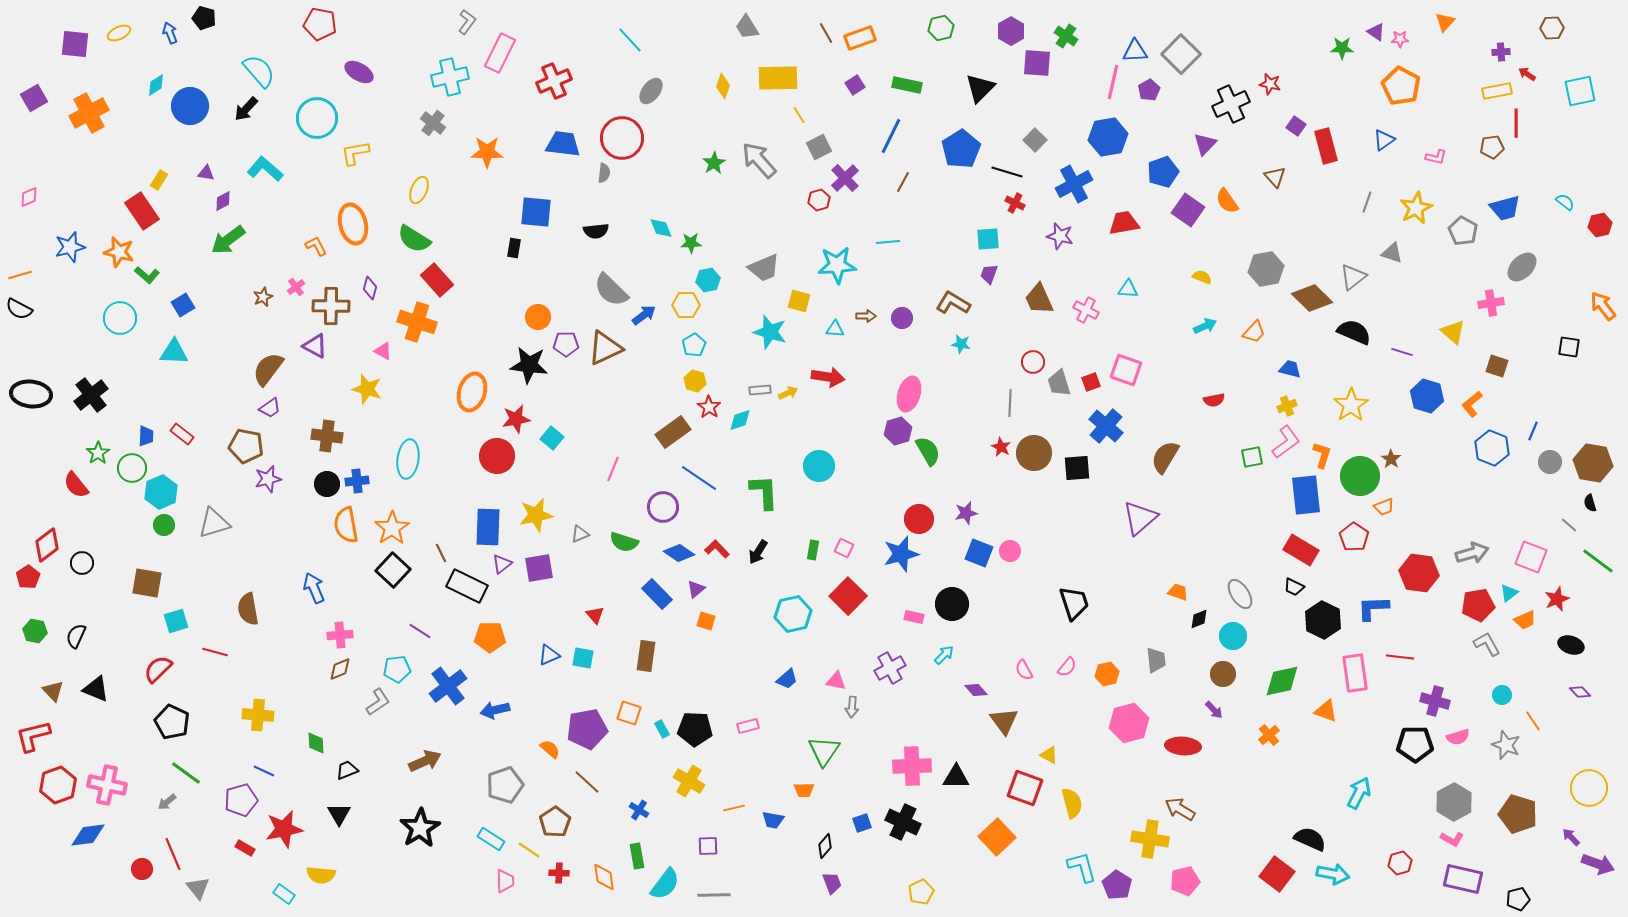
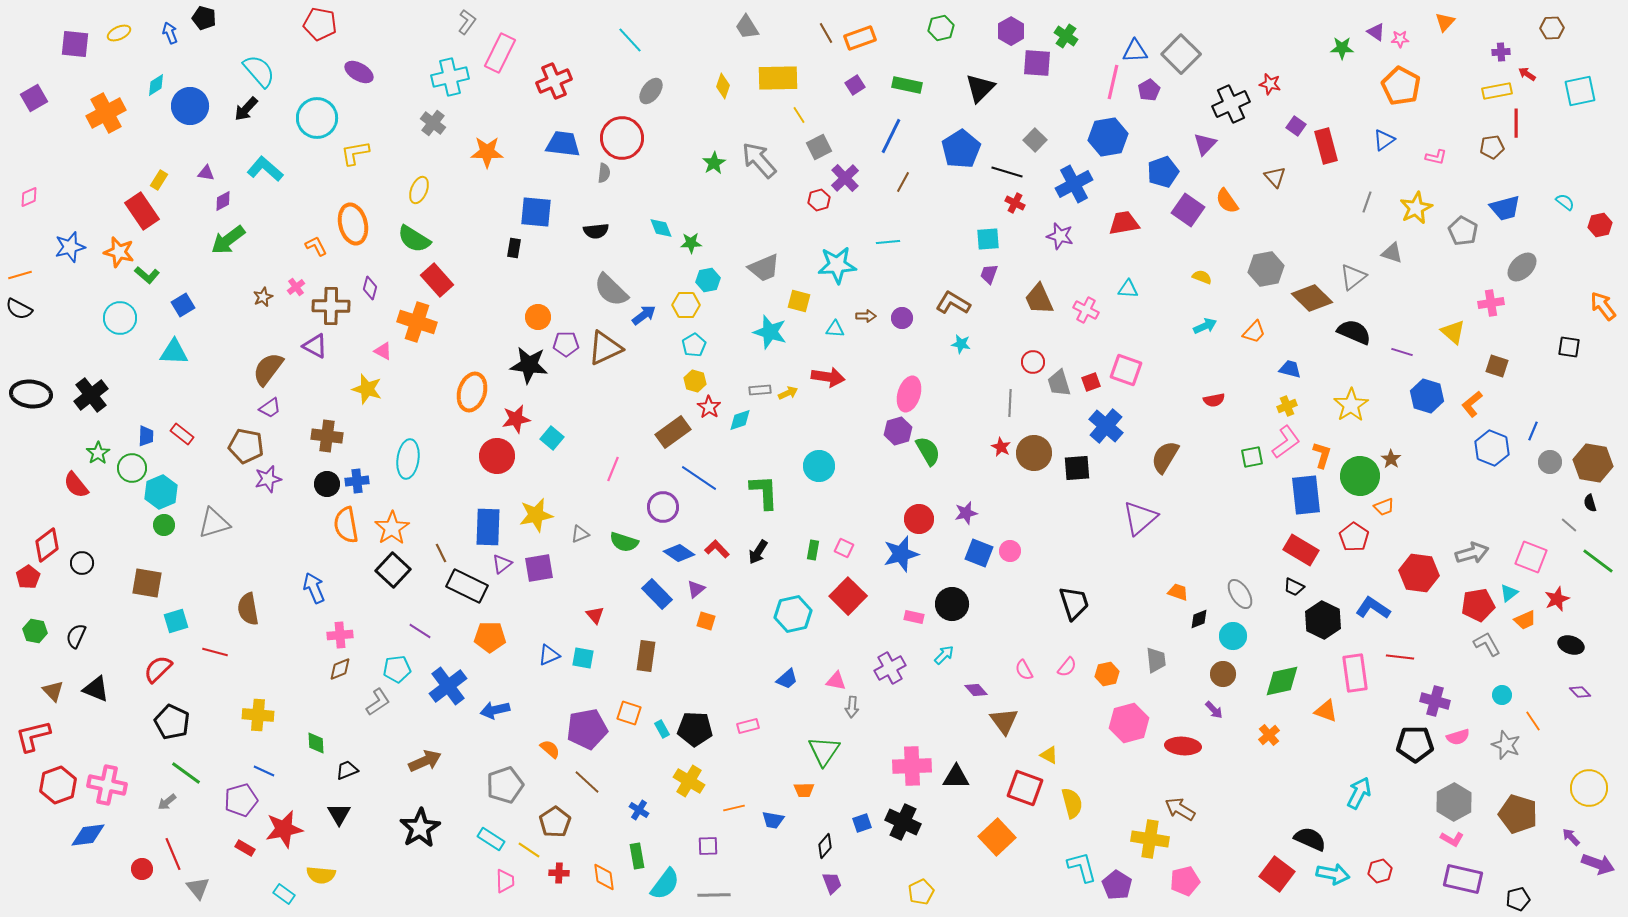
orange cross at (89, 113): moved 17 px right
blue L-shape at (1373, 608): rotated 36 degrees clockwise
red hexagon at (1400, 863): moved 20 px left, 8 px down
